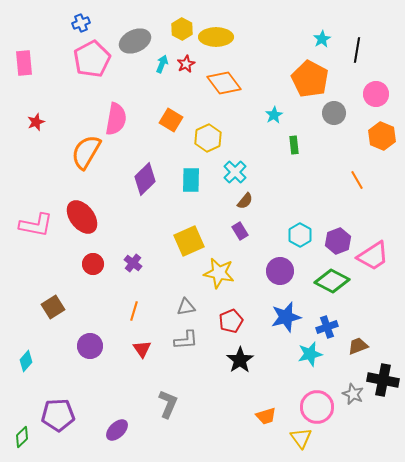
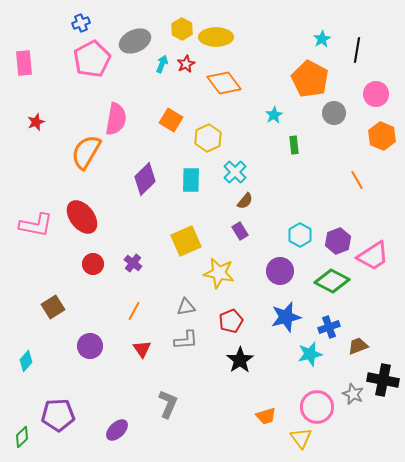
yellow square at (189, 241): moved 3 px left
orange line at (134, 311): rotated 12 degrees clockwise
blue cross at (327, 327): moved 2 px right
